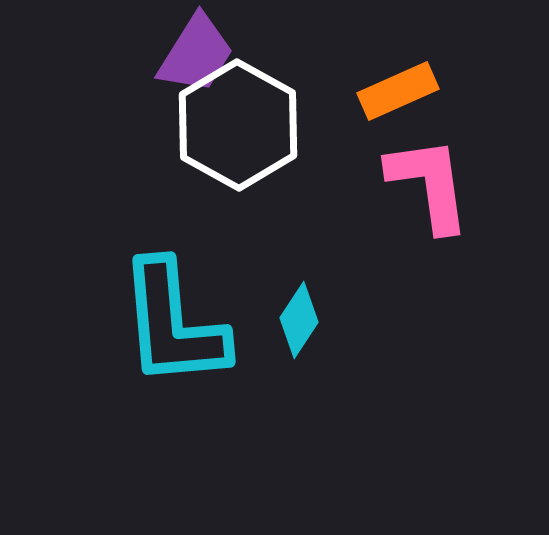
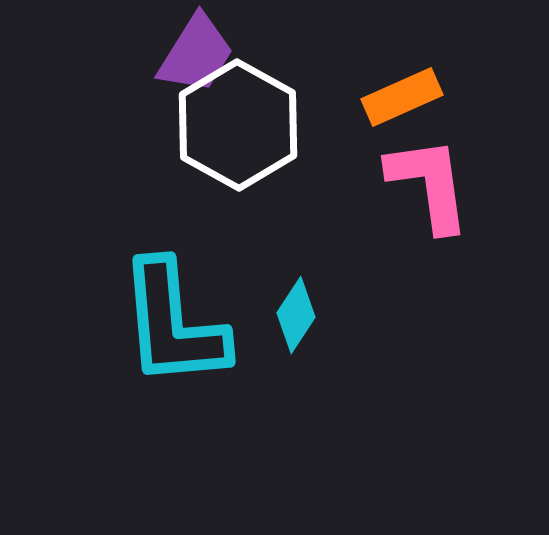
orange rectangle: moved 4 px right, 6 px down
cyan diamond: moved 3 px left, 5 px up
